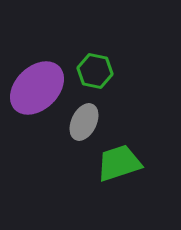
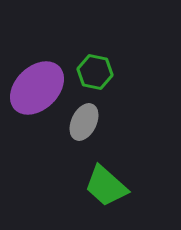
green hexagon: moved 1 px down
green trapezoid: moved 13 px left, 23 px down; rotated 120 degrees counterclockwise
